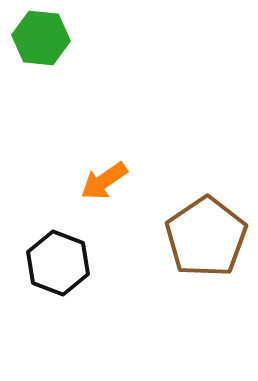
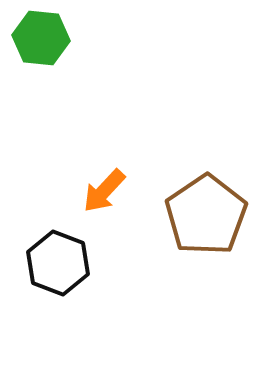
orange arrow: moved 10 px down; rotated 12 degrees counterclockwise
brown pentagon: moved 22 px up
